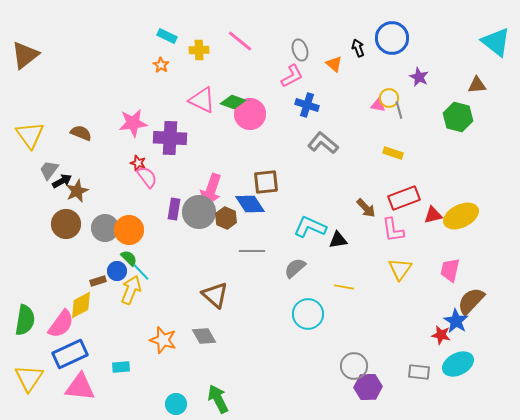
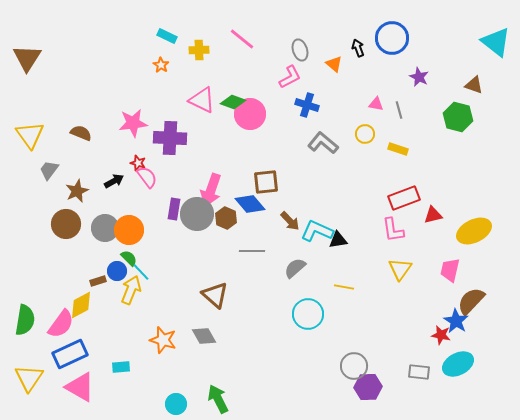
pink line at (240, 41): moved 2 px right, 2 px up
brown triangle at (25, 55): moved 2 px right, 3 px down; rotated 20 degrees counterclockwise
pink L-shape at (292, 76): moved 2 px left, 1 px down
brown triangle at (477, 85): moved 3 px left; rotated 24 degrees clockwise
yellow circle at (389, 98): moved 24 px left, 36 px down
pink triangle at (378, 105): moved 2 px left, 1 px up
yellow rectangle at (393, 153): moved 5 px right, 4 px up
black arrow at (62, 181): moved 52 px right
blue diamond at (250, 204): rotated 8 degrees counterclockwise
brown arrow at (366, 208): moved 76 px left, 13 px down
gray circle at (199, 212): moved 2 px left, 2 px down
yellow ellipse at (461, 216): moved 13 px right, 15 px down
cyan L-shape at (310, 227): moved 7 px right, 4 px down
pink triangle at (80, 387): rotated 24 degrees clockwise
